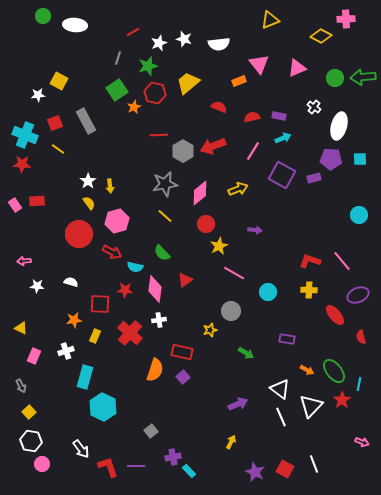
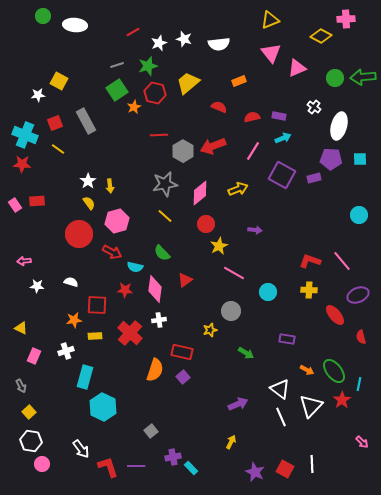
gray line at (118, 58): moved 1 px left, 7 px down; rotated 56 degrees clockwise
pink triangle at (259, 64): moved 12 px right, 11 px up
red square at (100, 304): moved 3 px left, 1 px down
yellow rectangle at (95, 336): rotated 64 degrees clockwise
pink arrow at (362, 442): rotated 24 degrees clockwise
white line at (314, 464): moved 2 px left; rotated 18 degrees clockwise
cyan rectangle at (189, 471): moved 2 px right, 3 px up
